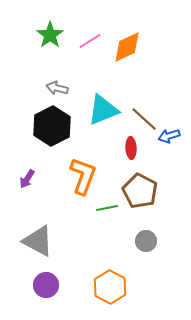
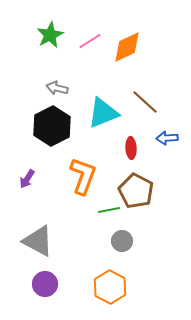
green star: rotated 8 degrees clockwise
cyan triangle: moved 3 px down
brown line: moved 1 px right, 17 px up
blue arrow: moved 2 px left, 2 px down; rotated 15 degrees clockwise
brown pentagon: moved 4 px left
green line: moved 2 px right, 2 px down
gray circle: moved 24 px left
purple circle: moved 1 px left, 1 px up
